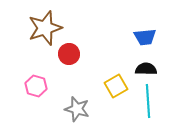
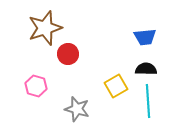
red circle: moved 1 px left
